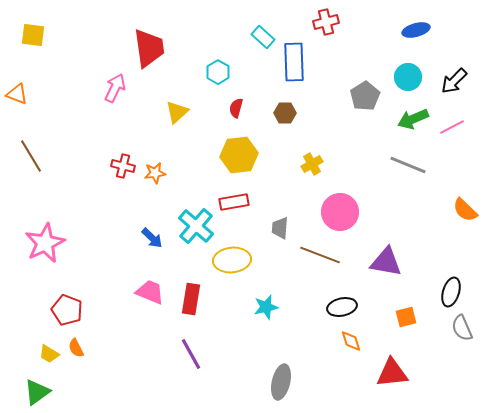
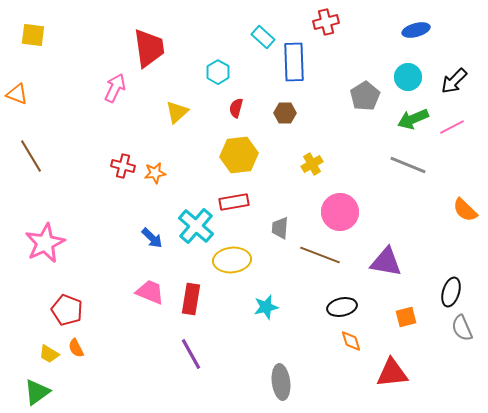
gray ellipse at (281, 382): rotated 20 degrees counterclockwise
